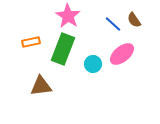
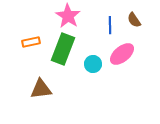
blue line: moved 3 px left, 1 px down; rotated 48 degrees clockwise
brown triangle: moved 3 px down
